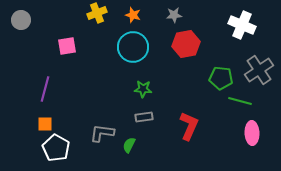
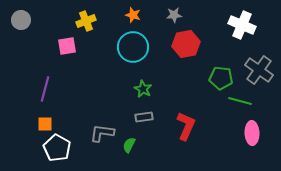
yellow cross: moved 11 px left, 8 px down
gray cross: rotated 20 degrees counterclockwise
green star: rotated 24 degrees clockwise
red L-shape: moved 3 px left
white pentagon: moved 1 px right
